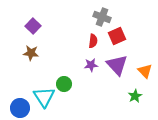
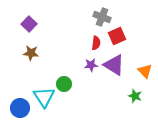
purple square: moved 4 px left, 2 px up
red semicircle: moved 3 px right, 2 px down
purple triangle: moved 3 px left; rotated 15 degrees counterclockwise
green star: rotated 24 degrees counterclockwise
